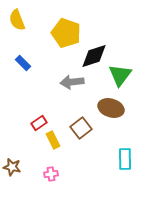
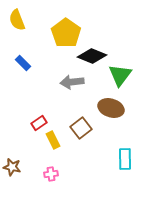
yellow pentagon: rotated 16 degrees clockwise
black diamond: moved 2 px left; rotated 40 degrees clockwise
